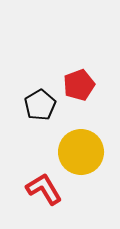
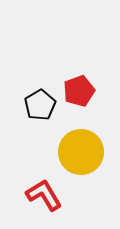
red pentagon: moved 6 px down
red L-shape: moved 6 px down
